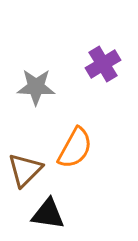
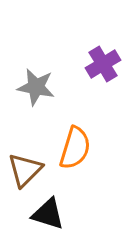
gray star: rotated 9 degrees clockwise
orange semicircle: rotated 12 degrees counterclockwise
black triangle: rotated 9 degrees clockwise
